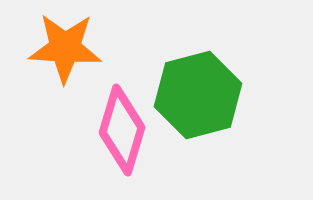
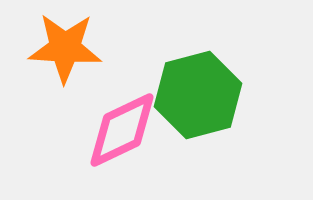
pink diamond: rotated 48 degrees clockwise
